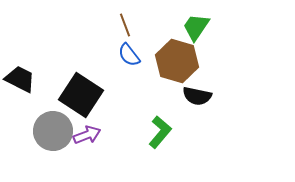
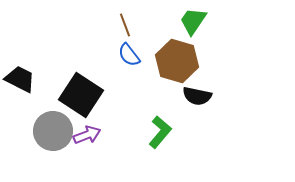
green trapezoid: moved 3 px left, 6 px up
